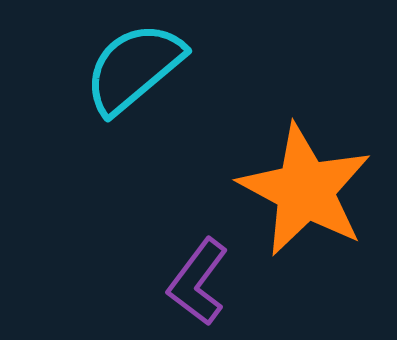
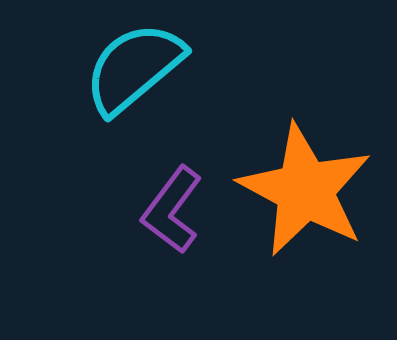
purple L-shape: moved 26 px left, 72 px up
